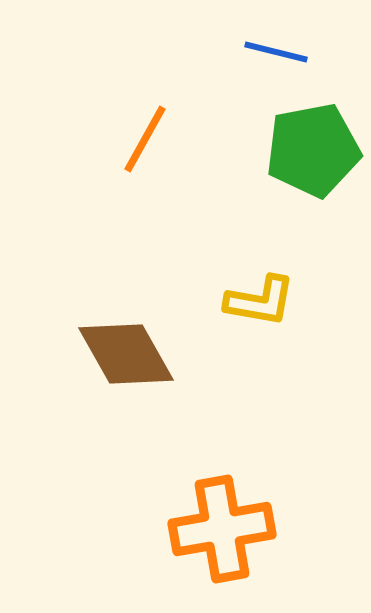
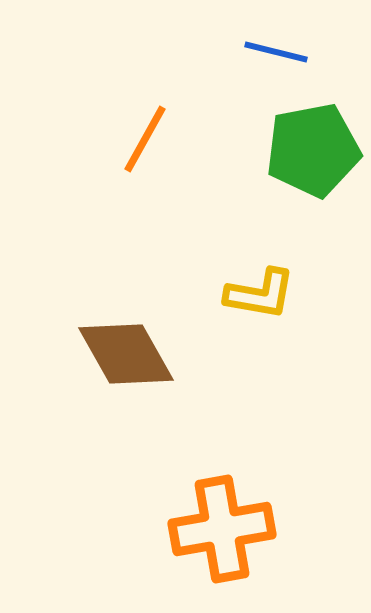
yellow L-shape: moved 7 px up
